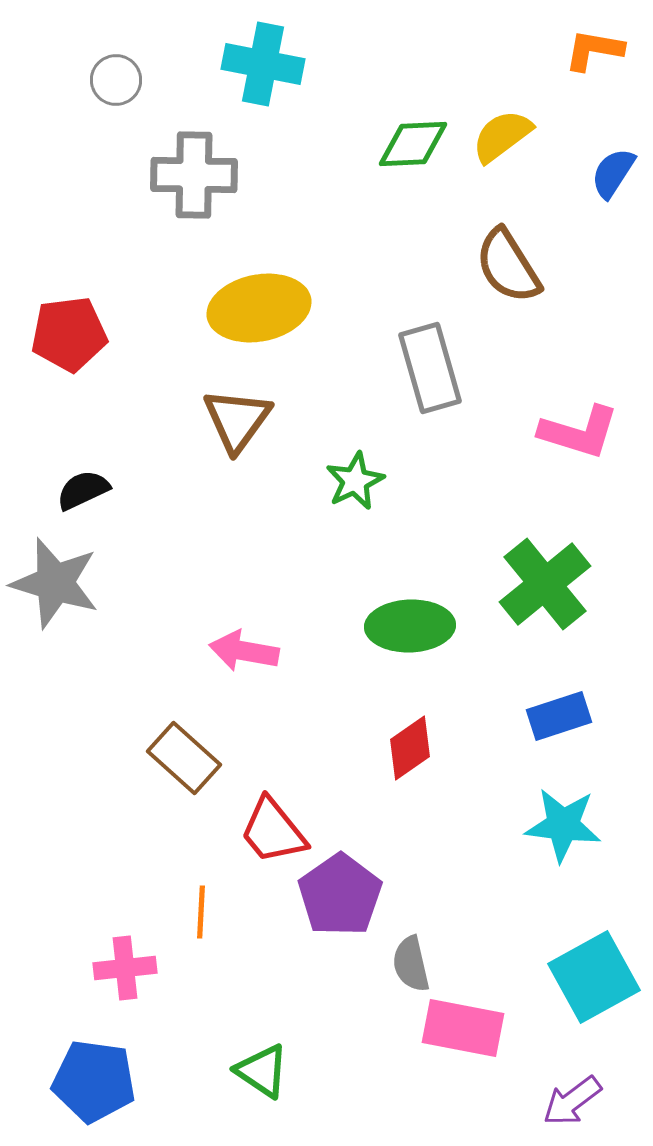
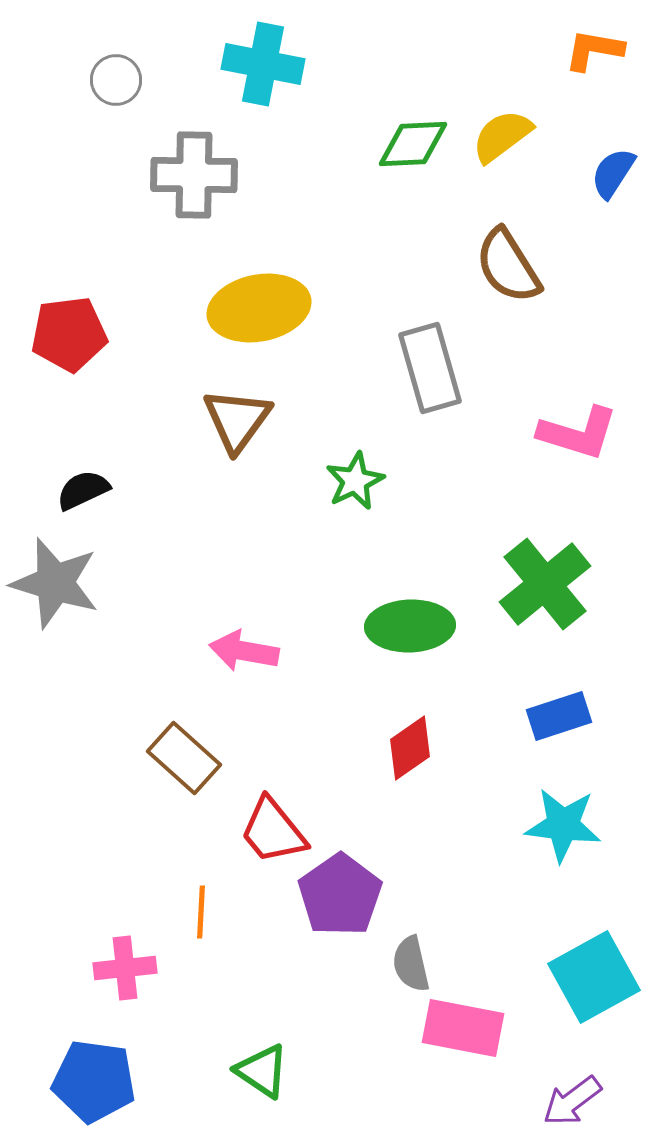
pink L-shape: moved 1 px left, 1 px down
